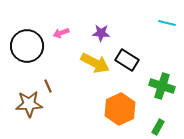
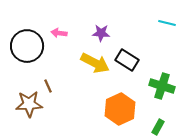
pink arrow: moved 2 px left; rotated 28 degrees clockwise
